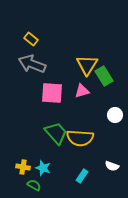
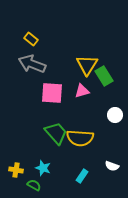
yellow cross: moved 7 px left, 3 px down
